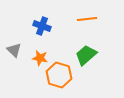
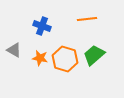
gray triangle: rotated 14 degrees counterclockwise
green trapezoid: moved 8 px right
orange hexagon: moved 6 px right, 16 px up
